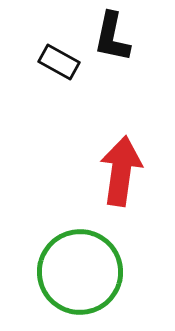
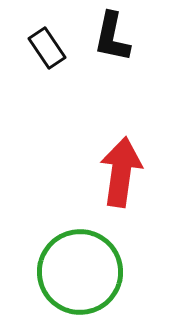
black rectangle: moved 12 px left, 14 px up; rotated 27 degrees clockwise
red arrow: moved 1 px down
